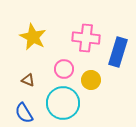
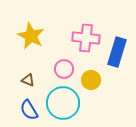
yellow star: moved 2 px left, 1 px up
blue rectangle: moved 1 px left
blue semicircle: moved 5 px right, 3 px up
